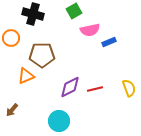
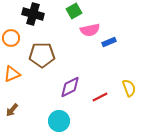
orange triangle: moved 14 px left, 2 px up
red line: moved 5 px right, 8 px down; rotated 14 degrees counterclockwise
